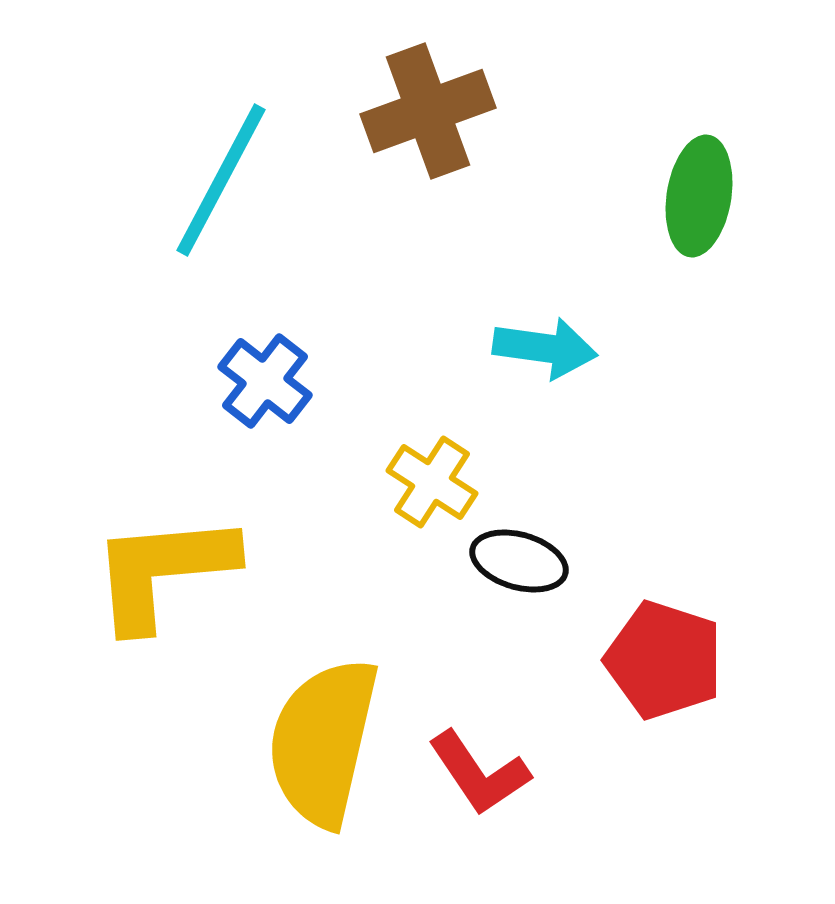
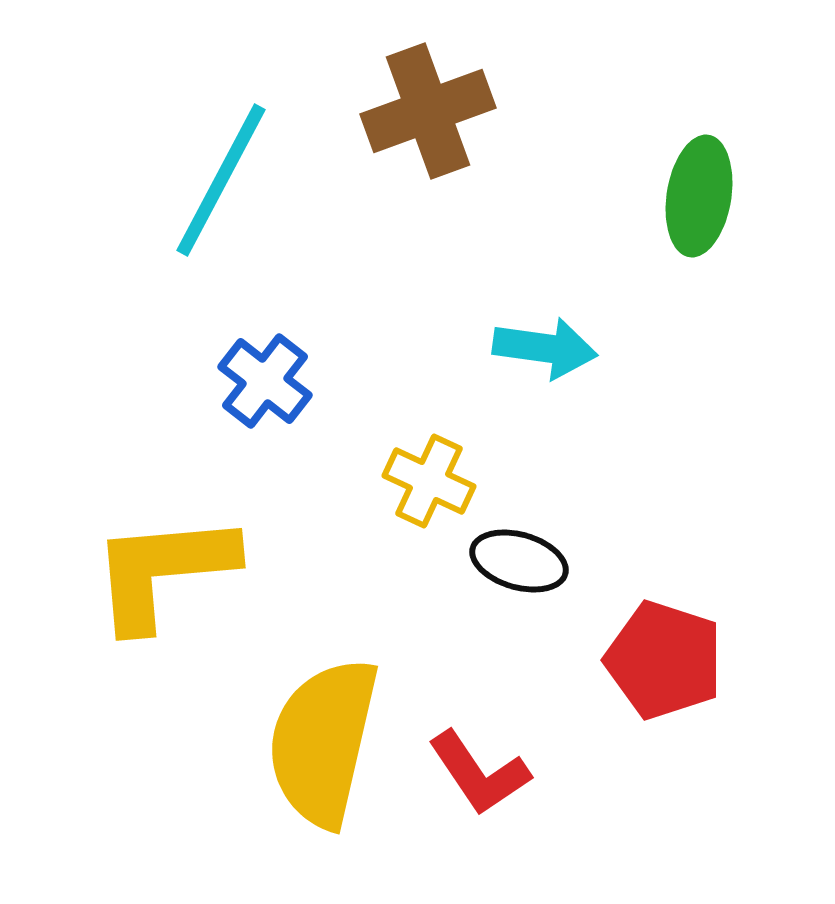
yellow cross: moved 3 px left, 1 px up; rotated 8 degrees counterclockwise
